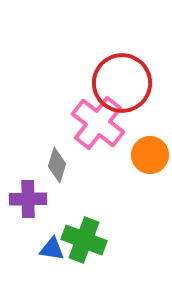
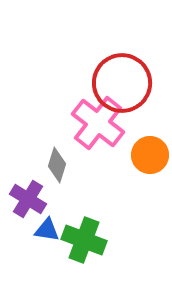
purple cross: rotated 33 degrees clockwise
blue triangle: moved 5 px left, 19 px up
